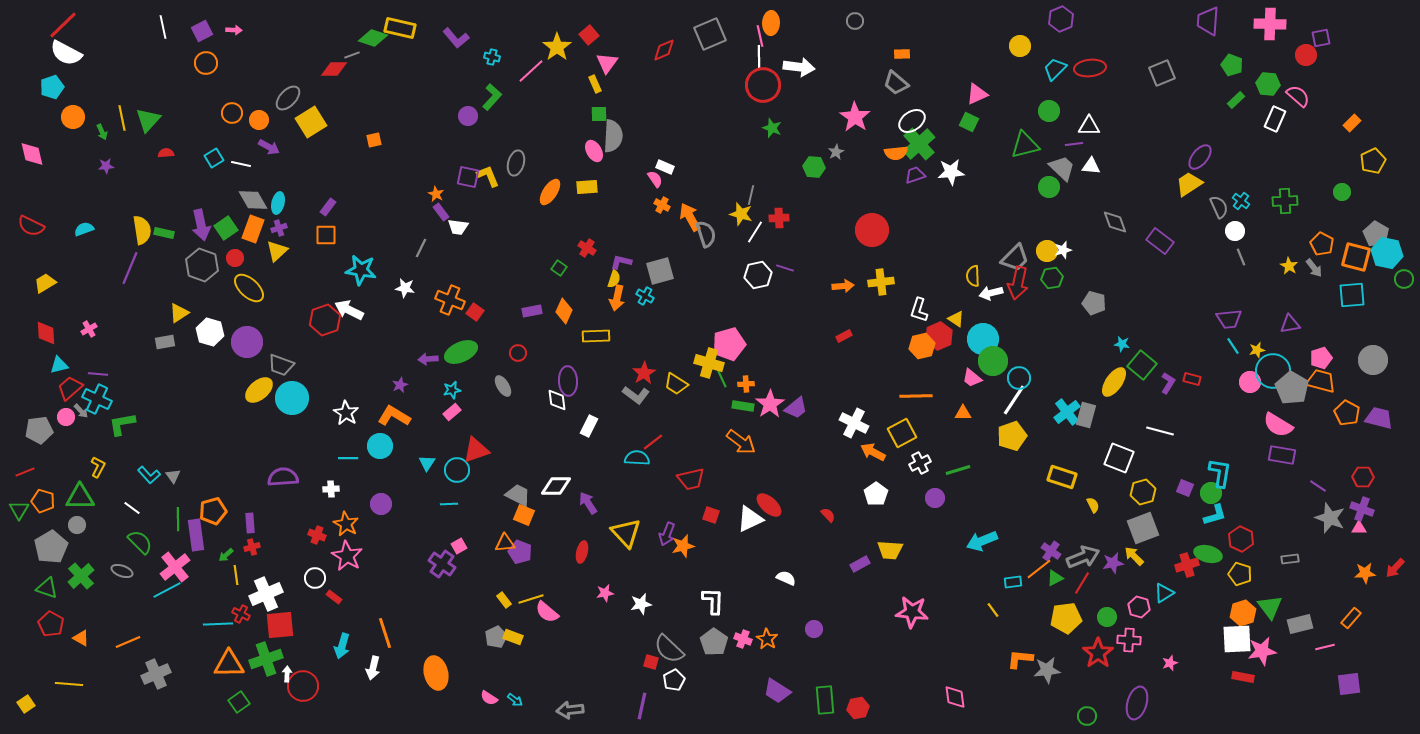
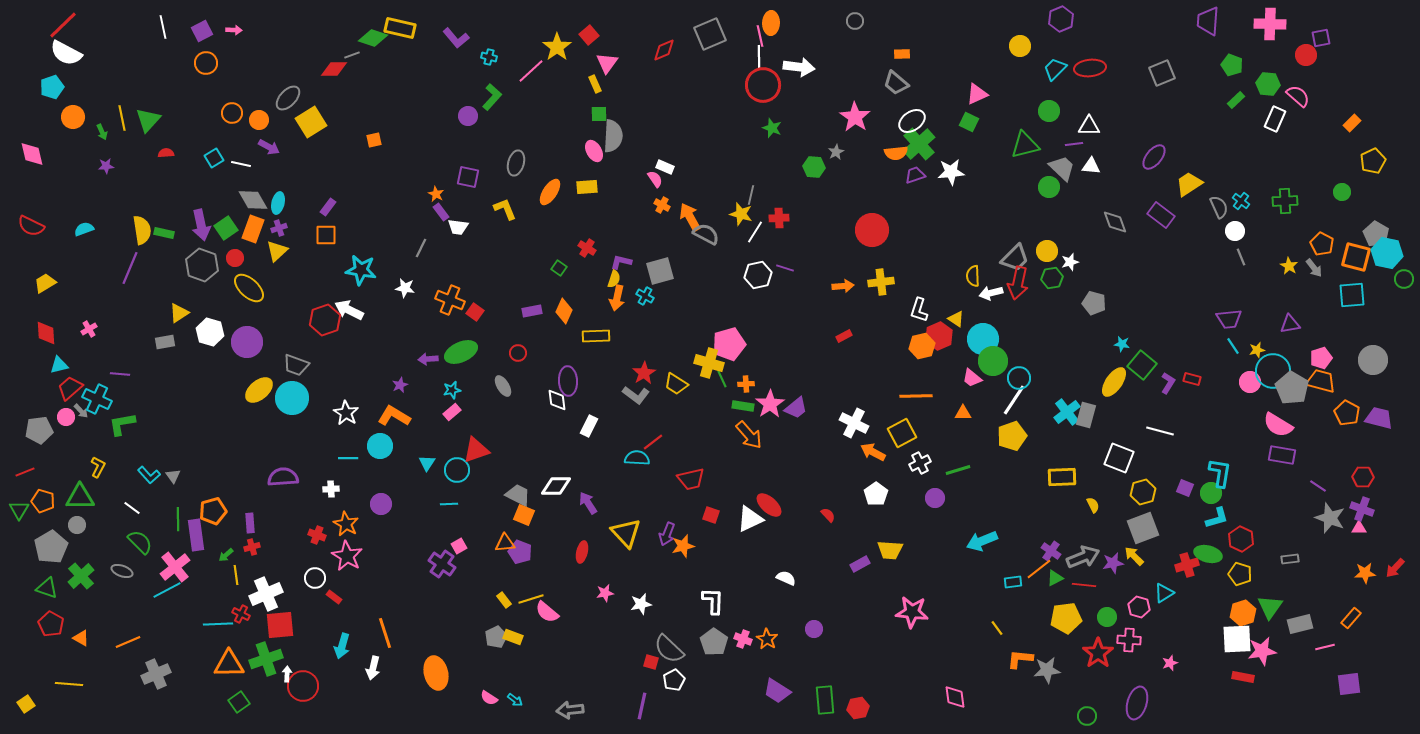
cyan cross at (492, 57): moved 3 px left
purple ellipse at (1200, 157): moved 46 px left
yellow L-shape at (488, 176): moved 17 px right, 33 px down
gray semicircle at (706, 234): rotated 44 degrees counterclockwise
purple rectangle at (1160, 241): moved 1 px right, 26 px up
white star at (1063, 250): moved 7 px right, 12 px down
gray trapezoid at (281, 365): moved 15 px right
purple line at (98, 374): moved 22 px right
orange arrow at (741, 442): moved 8 px right, 7 px up; rotated 12 degrees clockwise
yellow rectangle at (1062, 477): rotated 20 degrees counterclockwise
cyan L-shape at (1215, 515): moved 2 px right, 3 px down
red line at (1082, 583): moved 2 px right, 2 px down; rotated 65 degrees clockwise
green triangle at (1270, 607): rotated 12 degrees clockwise
yellow line at (993, 610): moved 4 px right, 18 px down
